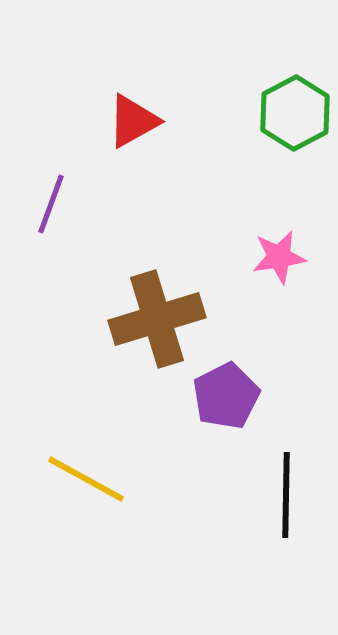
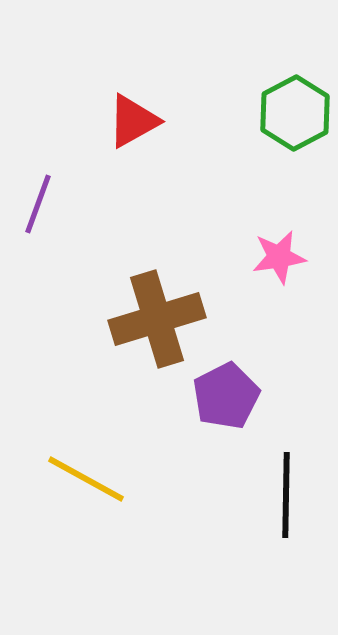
purple line: moved 13 px left
